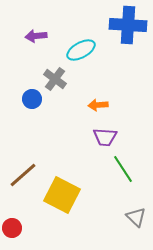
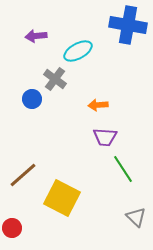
blue cross: rotated 6 degrees clockwise
cyan ellipse: moved 3 px left, 1 px down
yellow square: moved 3 px down
